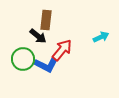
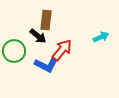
green circle: moved 9 px left, 8 px up
